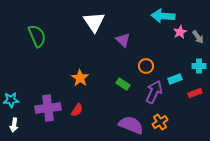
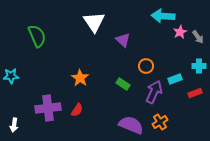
cyan star: moved 24 px up
